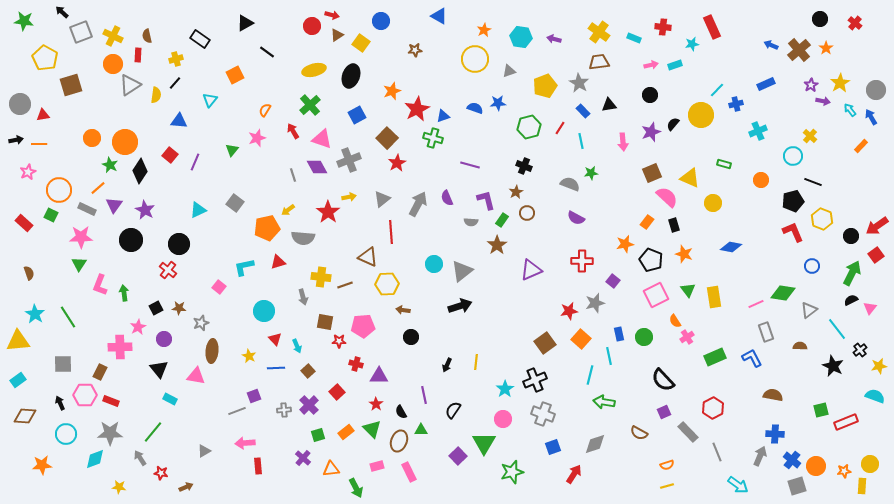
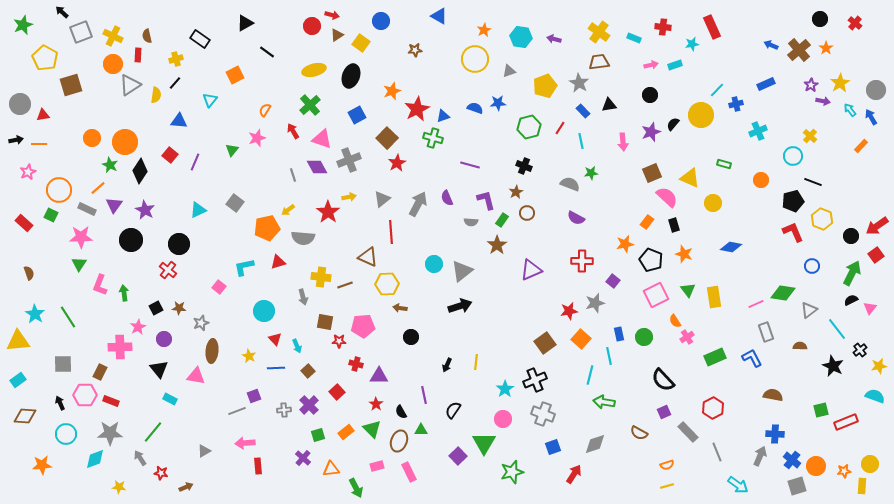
green star at (24, 21): moved 1 px left, 4 px down; rotated 30 degrees counterclockwise
brown arrow at (403, 310): moved 3 px left, 2 px up
